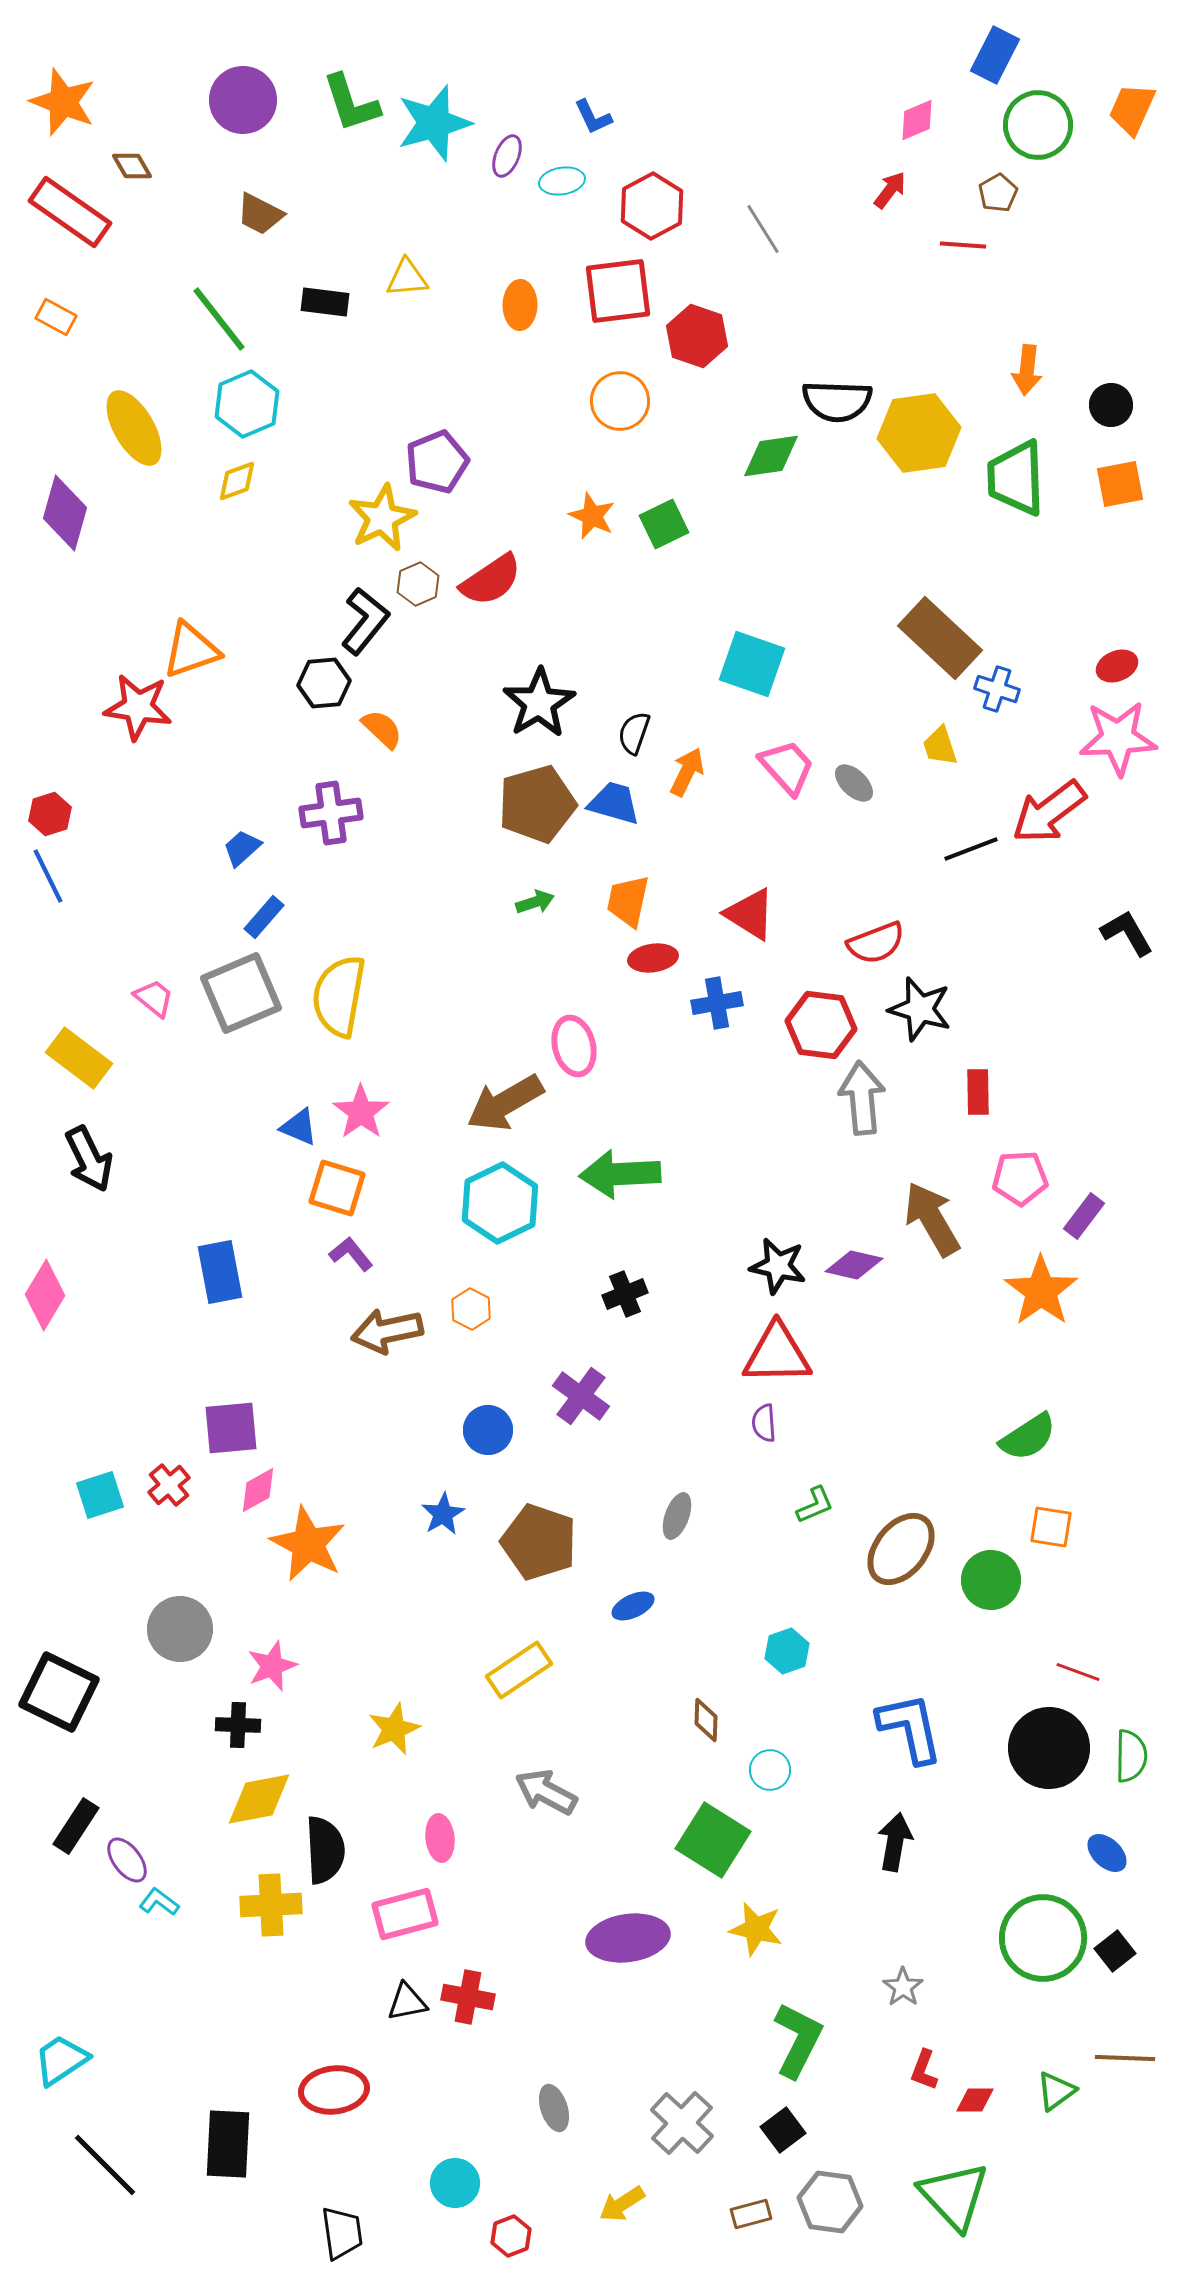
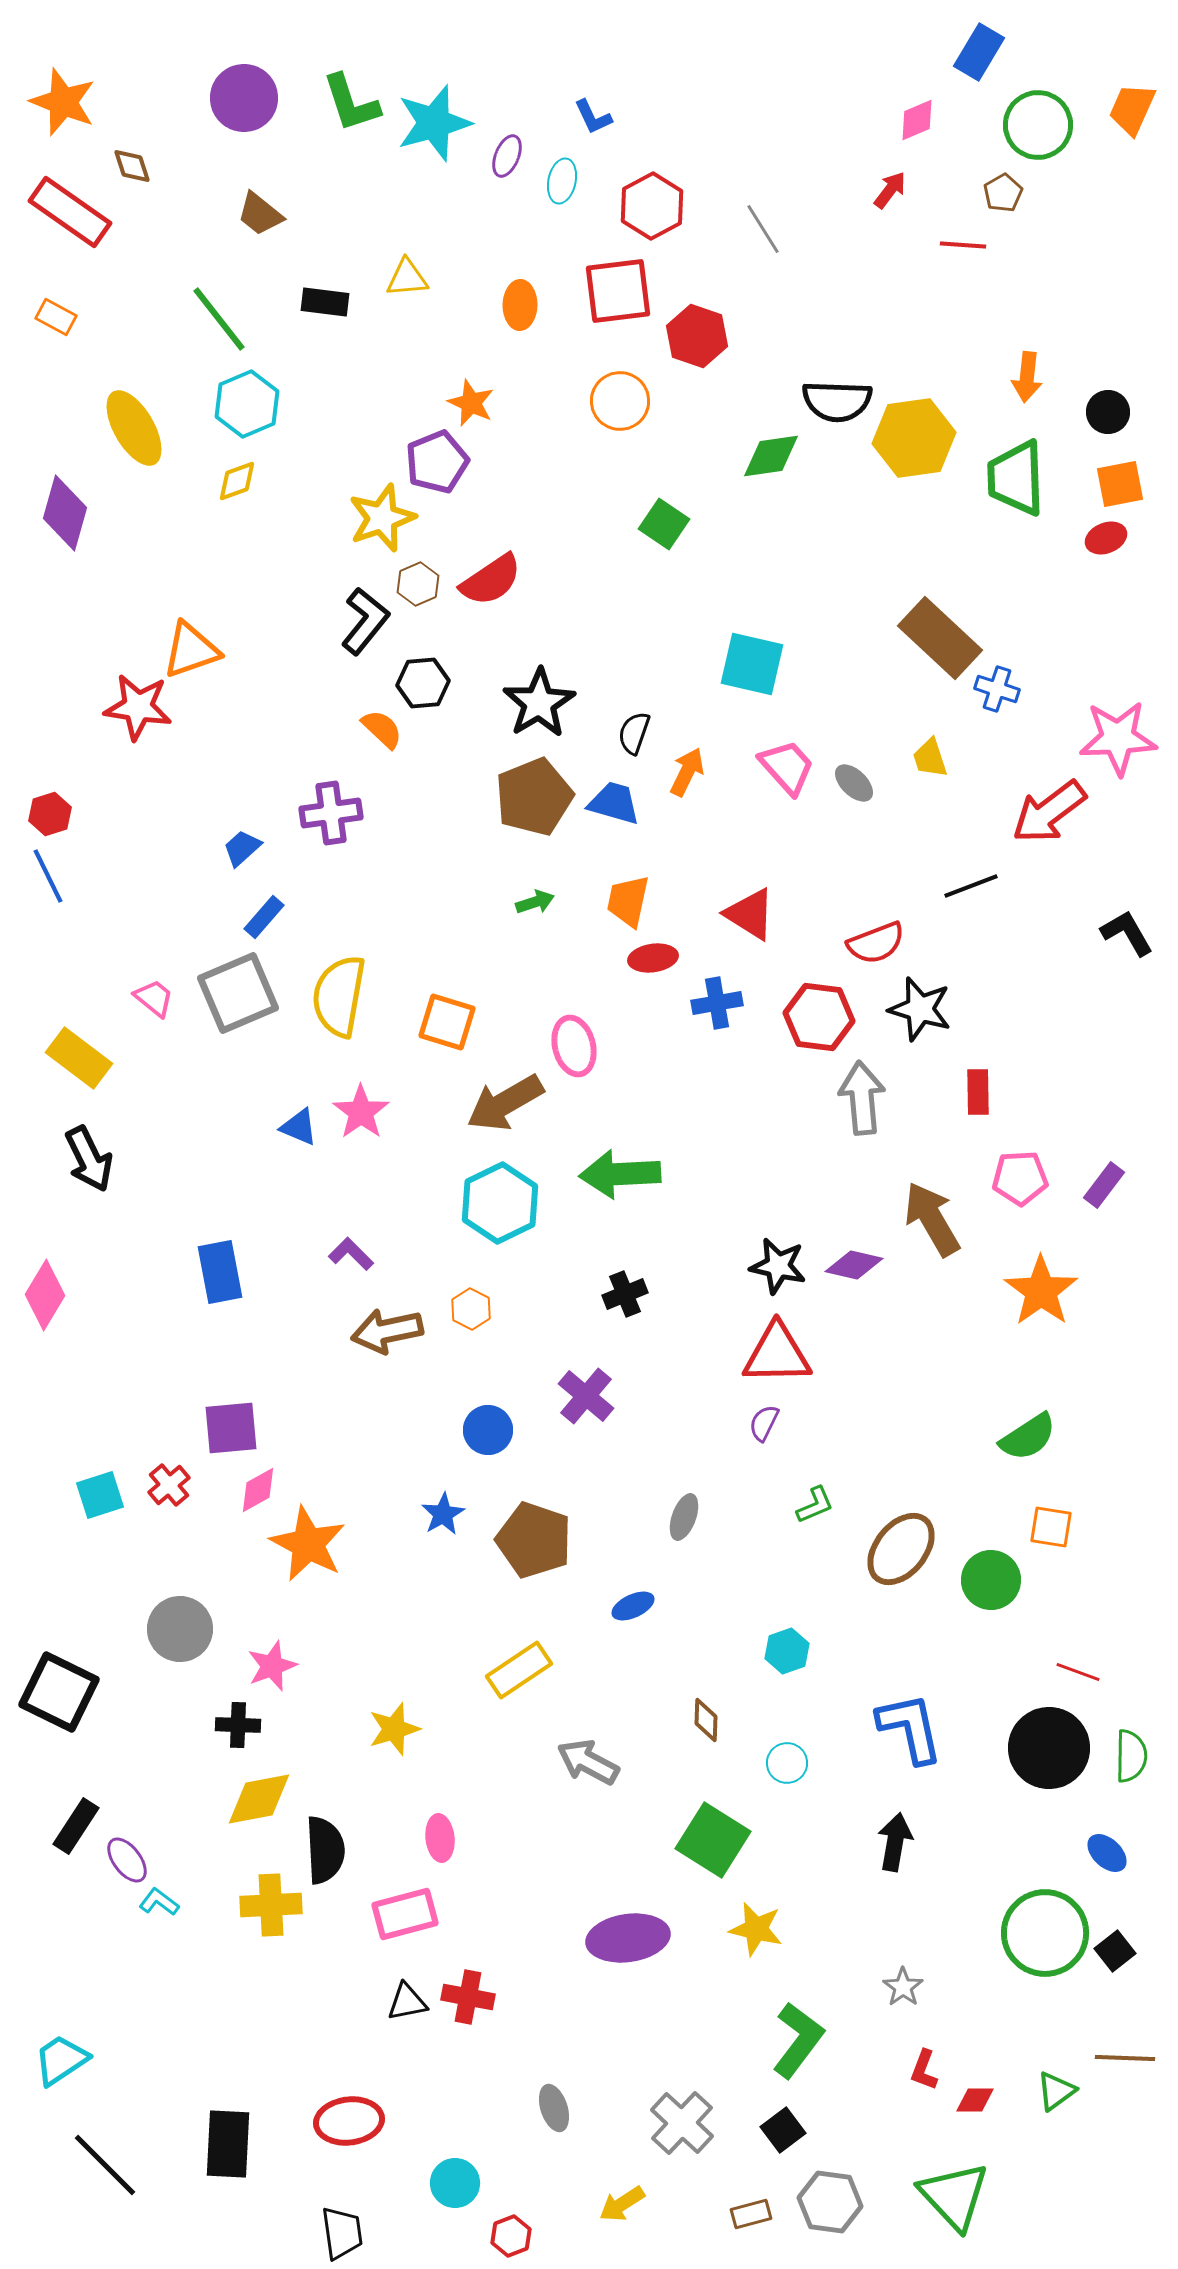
blue rectangle at (995, 55): moved 16 px left, 3 px up; rotated 4 degrees clockwise
purple circle at (243, 100): moved 1 px right, 2 px up
brown diamond at (132, 166): rotated 12 degrees clockwise
cyan ellipse at (562, 181): rotated 69 degrees counterclockwise
brown pentagon at (998, 193): moved 5 px right
brown trapezoid at (260, 214): rotated 12 degrees clockwise
orange arrow at (1027, 370): moved 7 px down
black circle at (1111, 405): moved 3 px left, 7 px down
yellow hexagon at (919, 433): moved 5 px left, 5 px down
orange star at (592, 516): moved 121 px left, 113 px up
yellow star at (382, 518): rotated 6 degrees clockwise
green square at (664, 524): rotated 30 degrees counterclockwise
cyan square at (752, 664): rotated 6 degrees counterclockwise
red ellipse at (1117, 666): moved 11 px left, 128 px up
black hexagon at (324, 683): moved 99 px right
yellow trapezoid at (940, 746): moved 10 px left, 12 px down
brown pentagon at (537, 804): moved 3 px left, 7 px up; rotated 6 degrees counterclockwise
black line at (971, 849): moved 37 px down
gray square at (241, 993): moved 3 px left
red hexagon at (821, 1025): moved 2 px left, 8 px up
orange square at (337, 1188): moved 110 px right, 166 px up
purple rectangle at (1084, 1216): moved 20 px right, 31 px up
purple L-shape at (351, 1254): rotated 6 degrees counterclockwise
purple cross at (581, 1396): moved 5 px right; rotated 4 degrees clockwise
purple semicircle at (764, 1423): rotated 30 degrees clockwise
gray ellipse at (677, 1516): moved 7 px right, 1 px down
brown pentagon at (539, 1542): moved 5 px left, 2 px up
yellow star at (394, 1729): rotated 6 degrees clockwise
cyan circle at (770, 1770): moved 17 px right, 7 px up
gray arrow at (546, 1792): moved 42 px right, 30 px up
green circle at (1043, 1938): moved 2 px right, 5 px up
green L-shape at (798, 2040): rotated 10 degrees clockwise
red ellipse at (334, 2090): moved 15 px right, 31 px down
